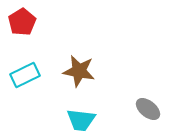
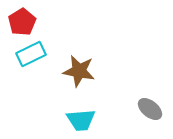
cyan rectangle: moved 6 px right, 21 px up
gray ellipse: moved 2 px right
cyan trapezoid: rotated 12 degrees counterclockwise
